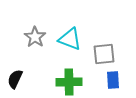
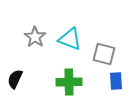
gray square: rotated 20 degrees clockwise
blue rectangle: moved 3 px right, 1 px down
